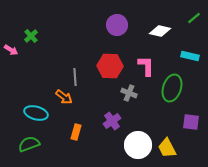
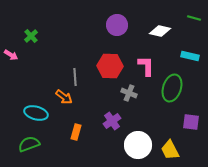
green line: rotated 56 degrees clockwise
pink arrow: moved 5 px down
yellow trapezoid: moved 3 px right, 2 px down
